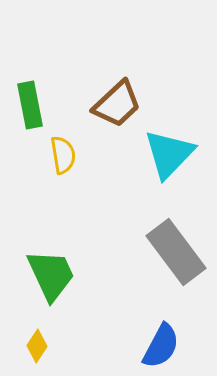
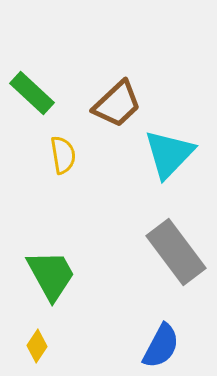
green rectangle: moved 2 px right, 12 px up; rotated 36 degrees counterclockwise
green trapezoid: rotated 4 degrees counterclockwise
